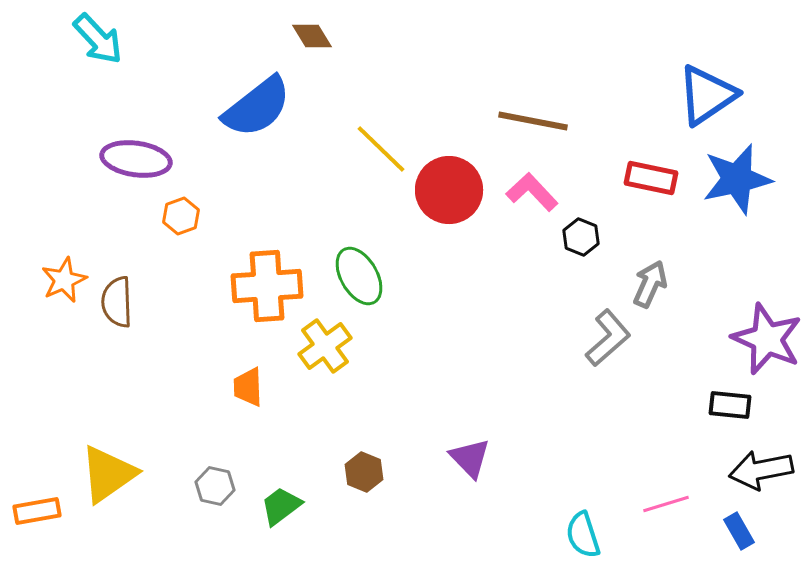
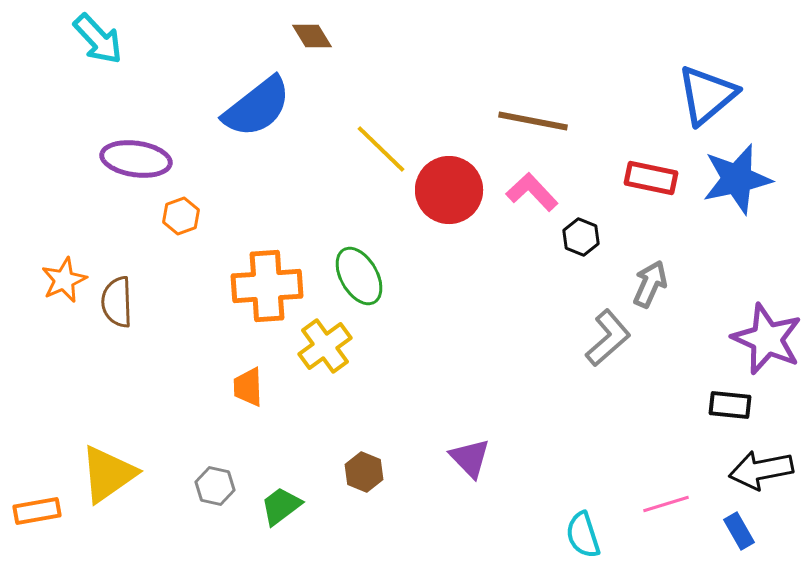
blue triangle: rotated 6 degrees counterclockwise
